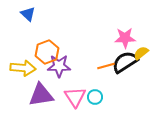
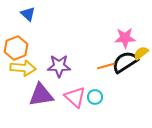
orange hexagon: moved 31 px left, 4 px up
pink triangle: rotated 15 degrees counterclockwise
